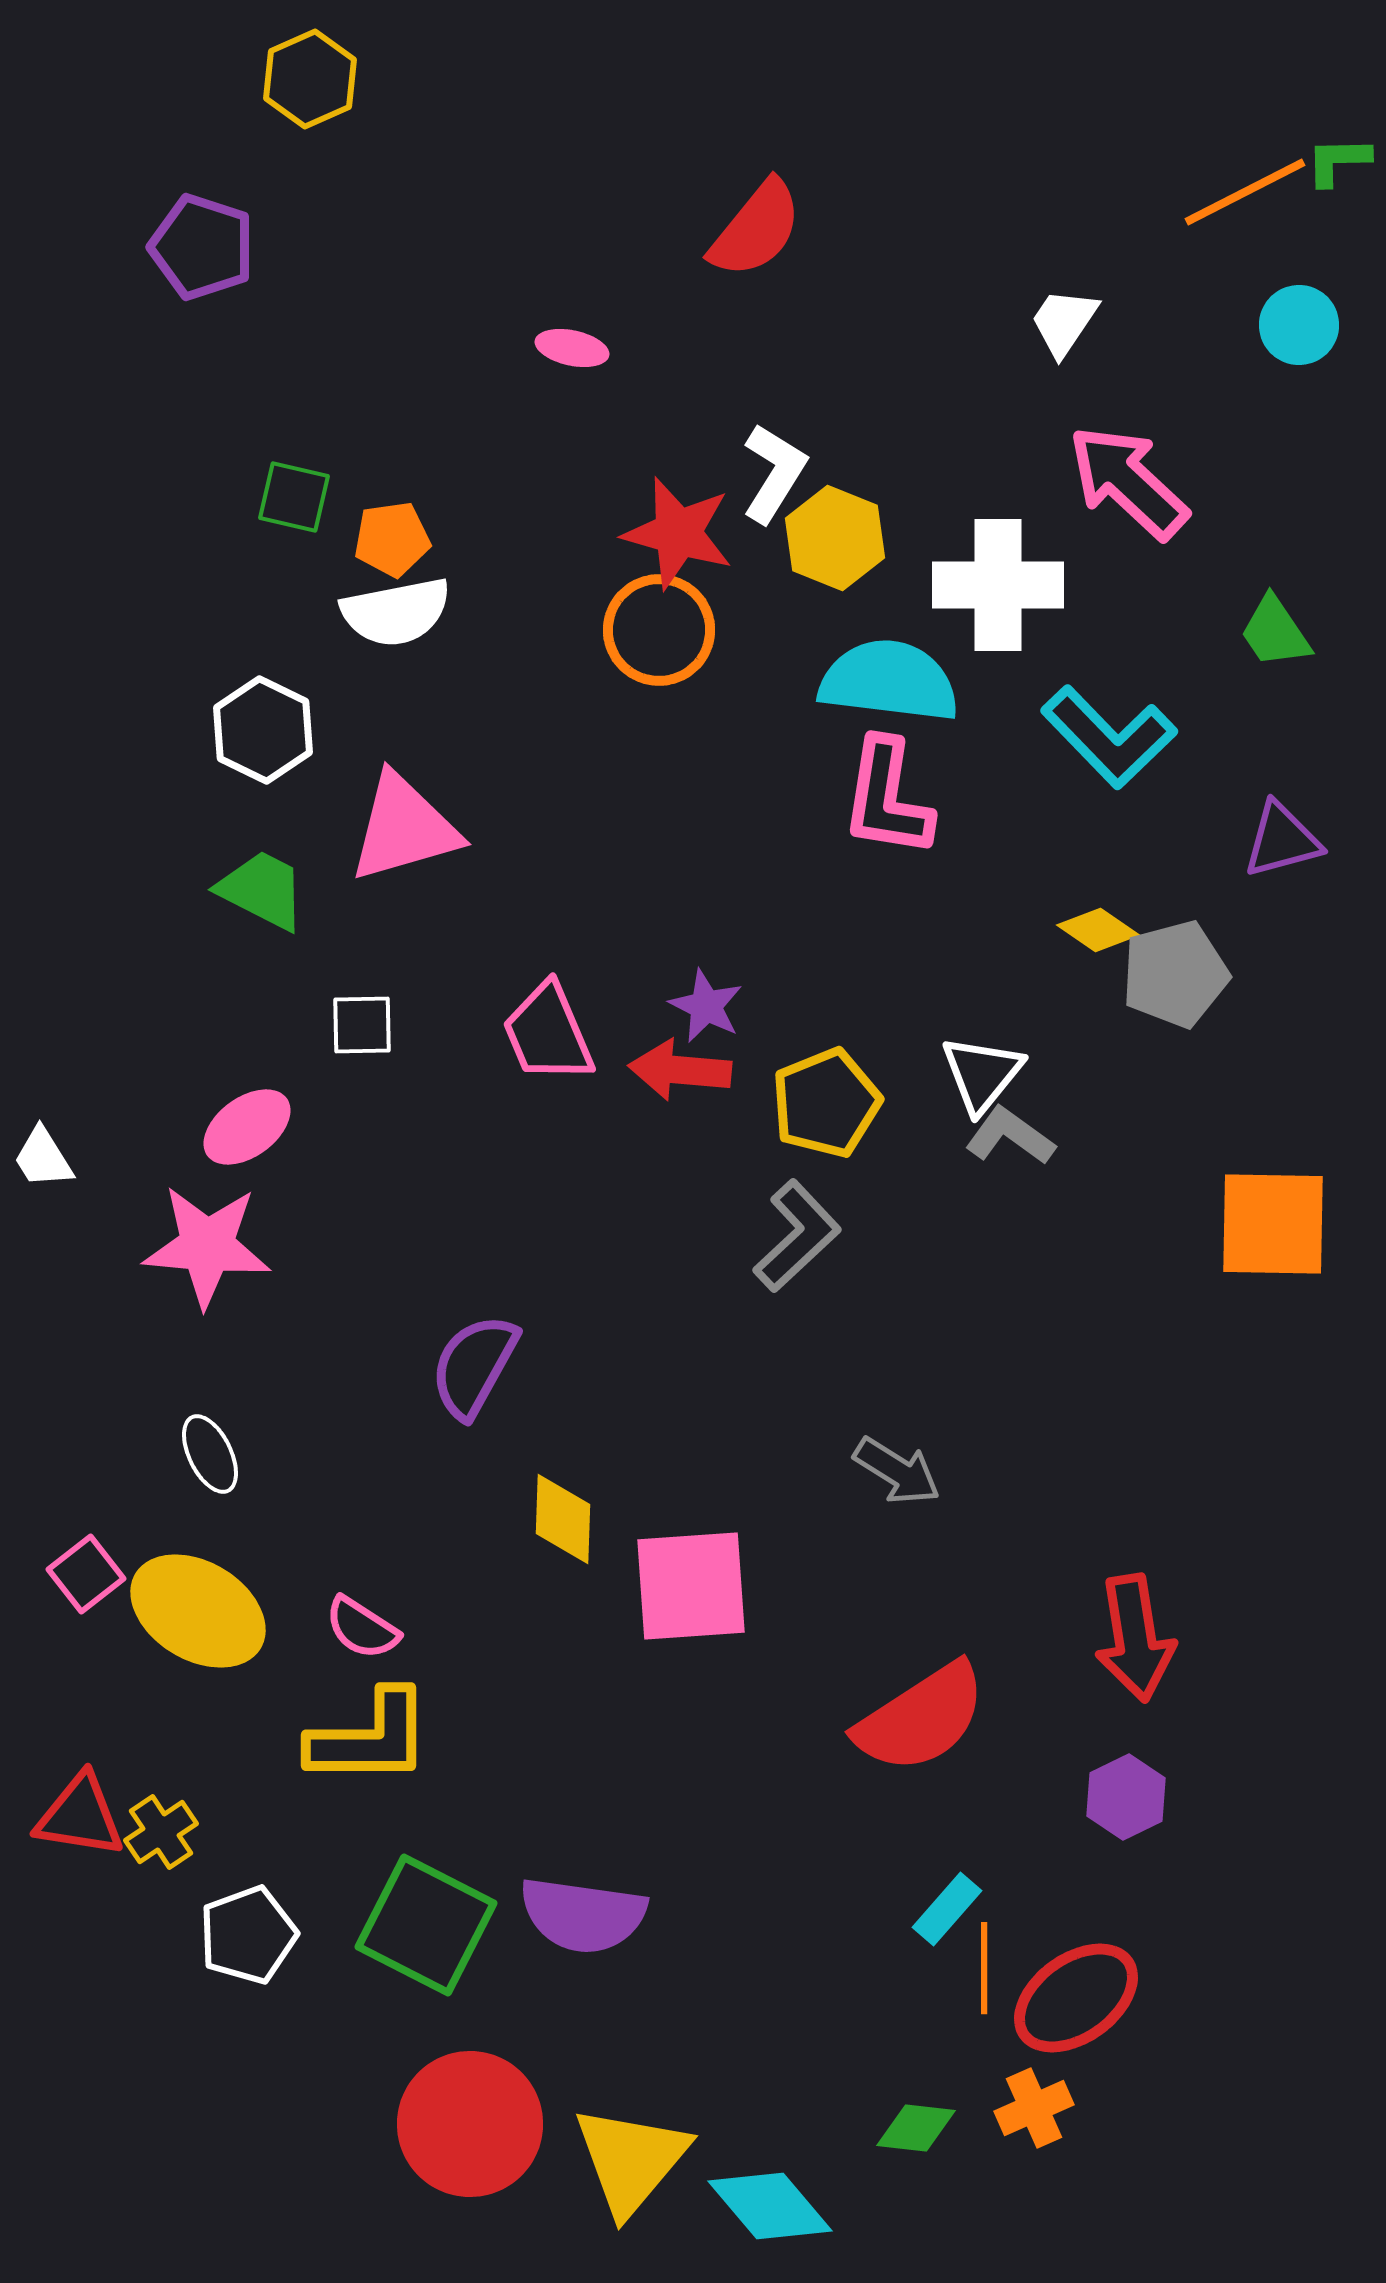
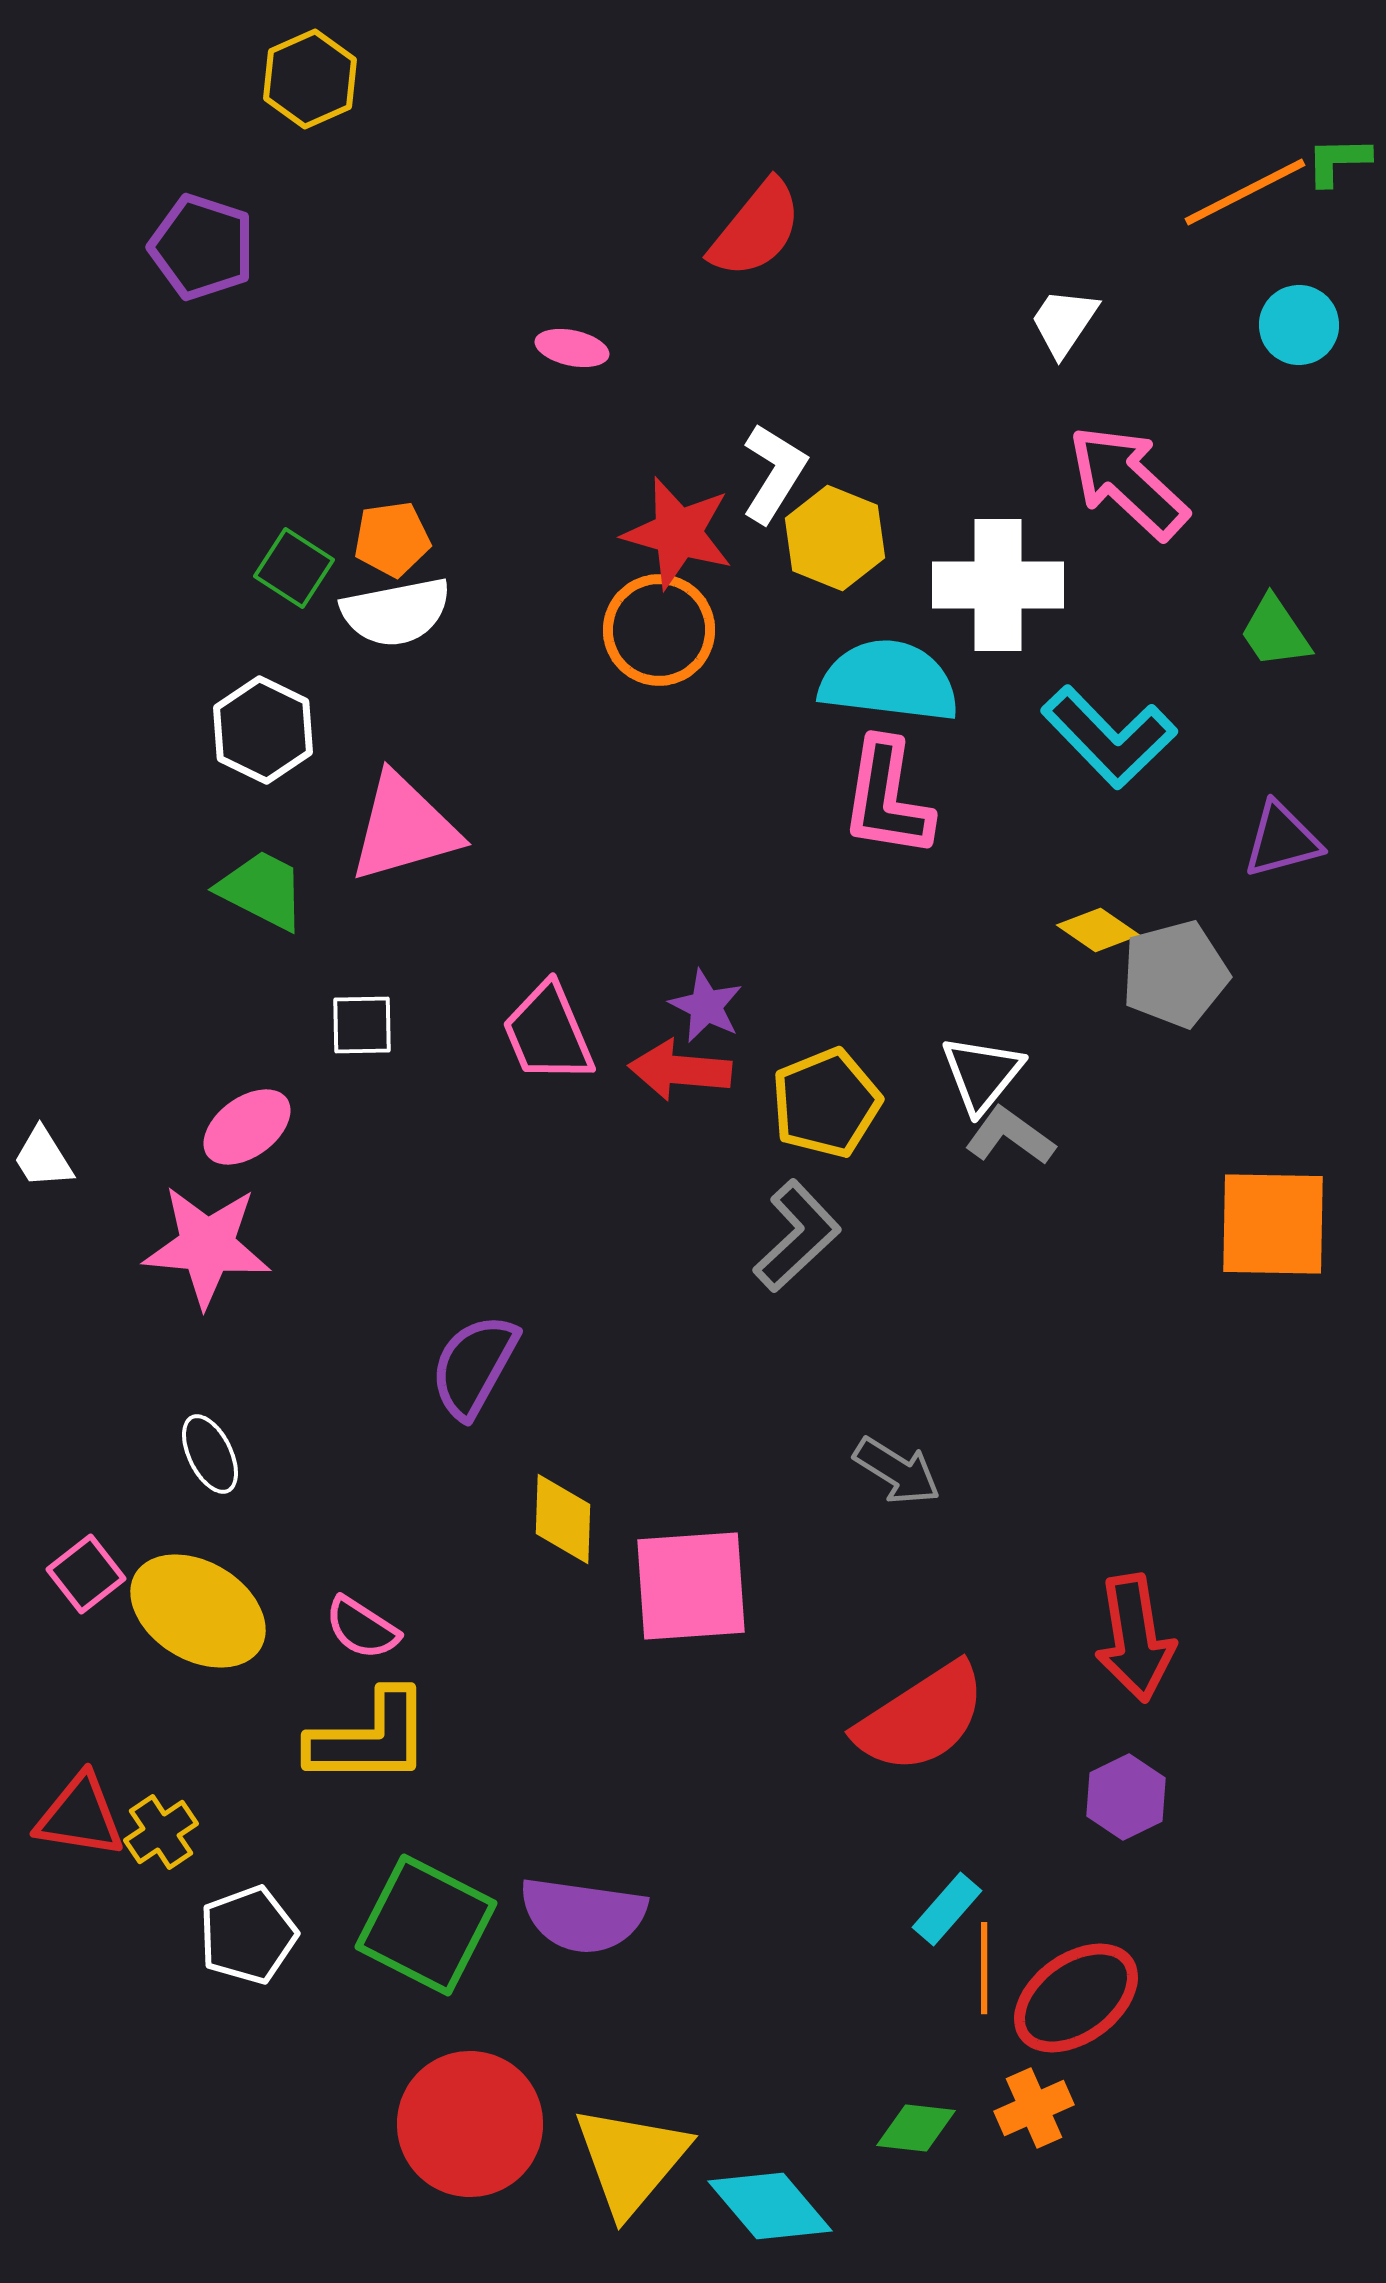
green square at (294, 497): moved 71 px down; rotated 20 degrees clockwise
